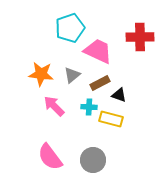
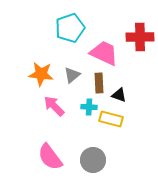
pink trapezoid: moved 6 px right, 2 px down
brown rectangle: moved 1 px left; rotated 66 degrees counterclockwise
